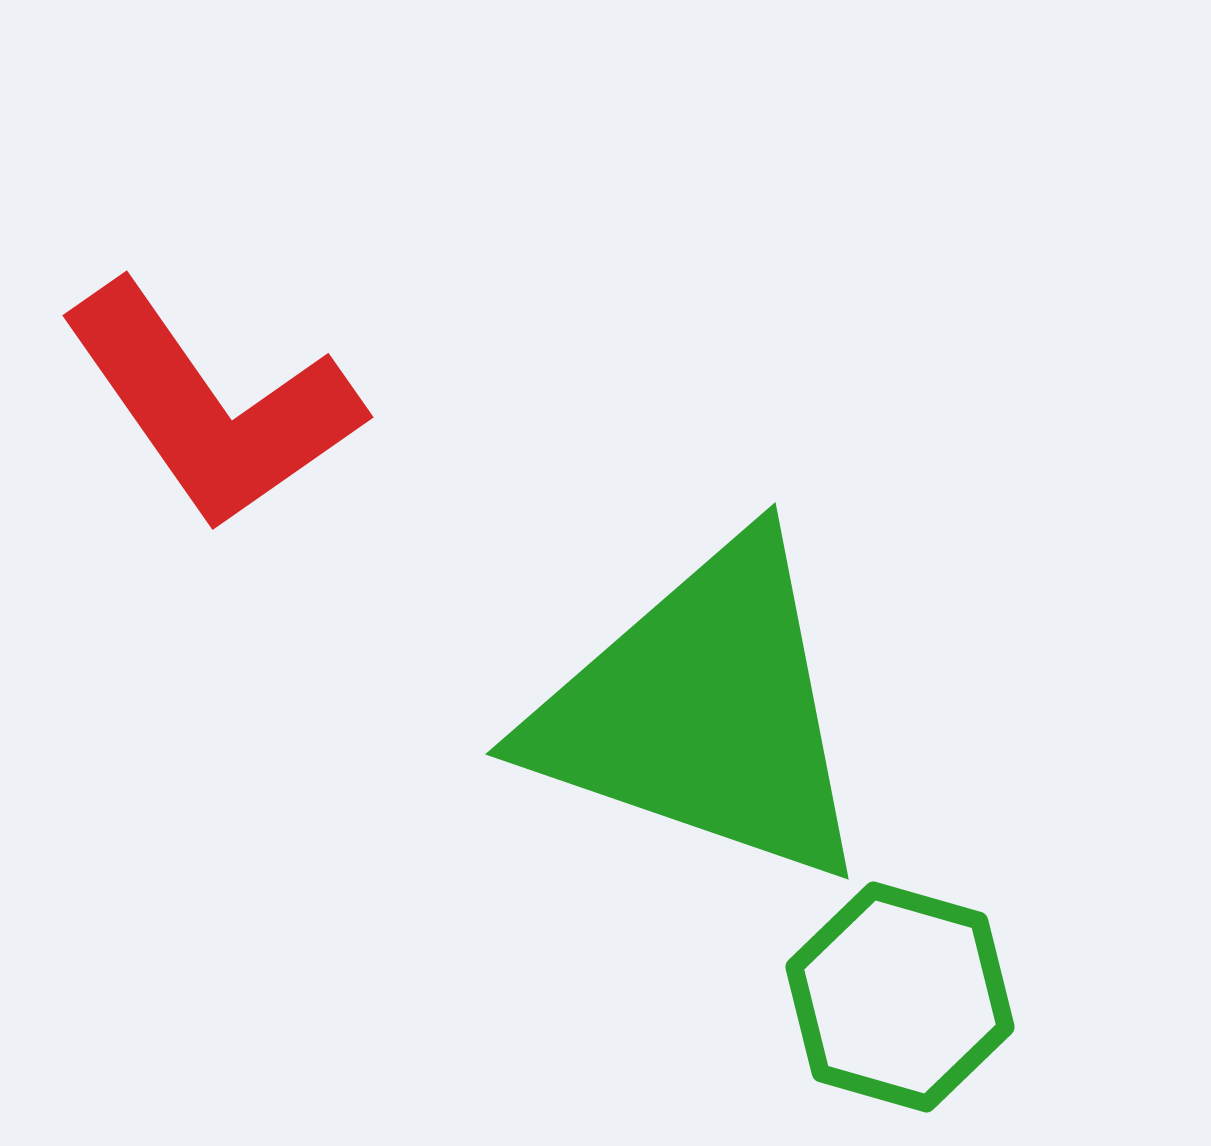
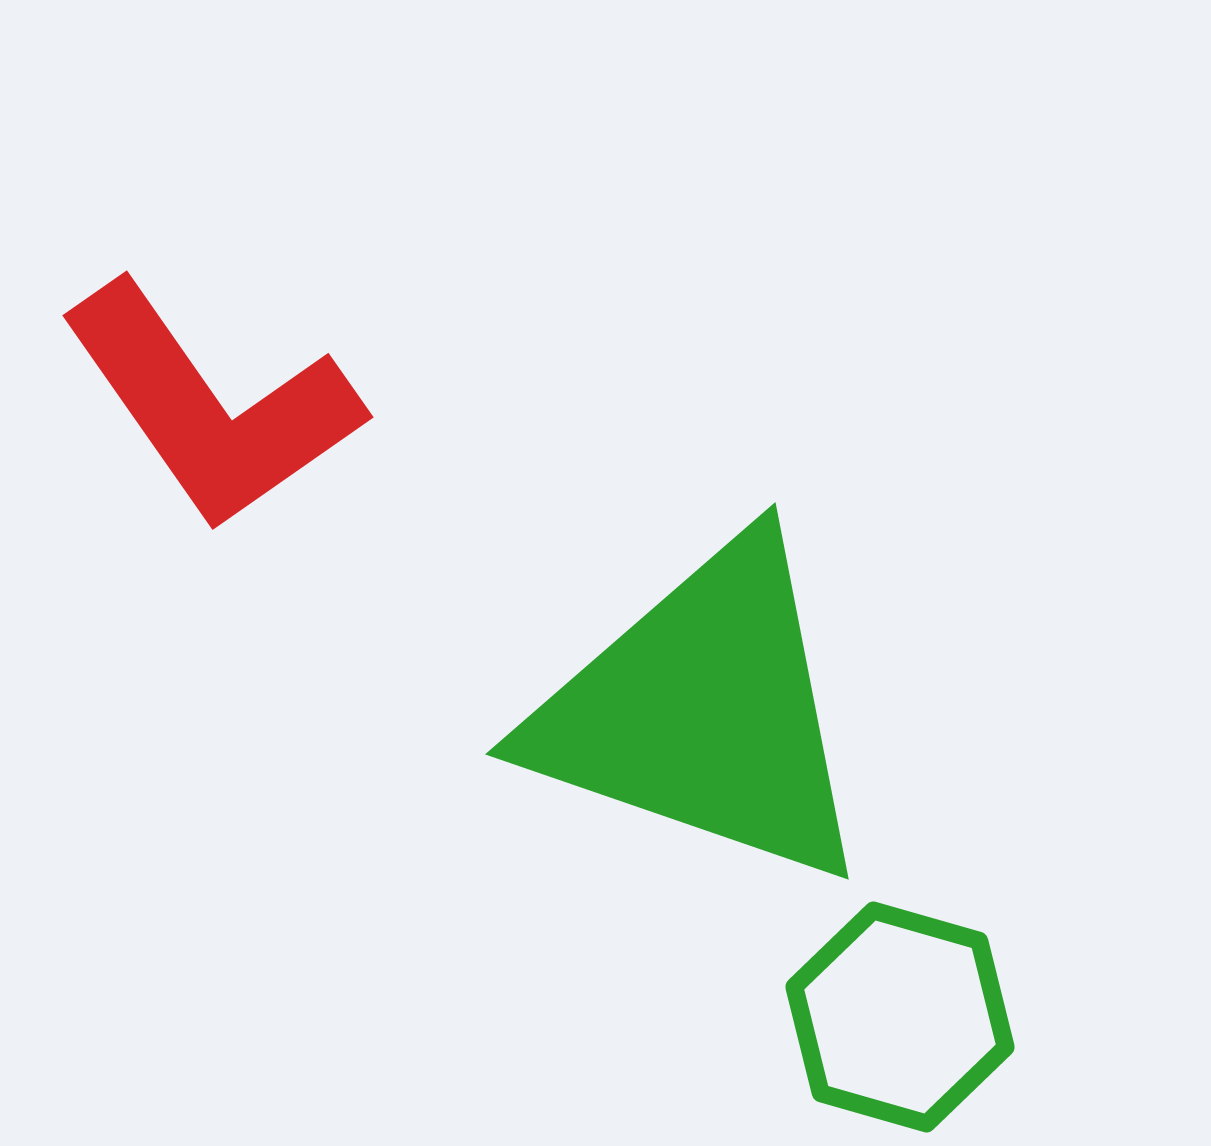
green hexagon: moved 20 px down
